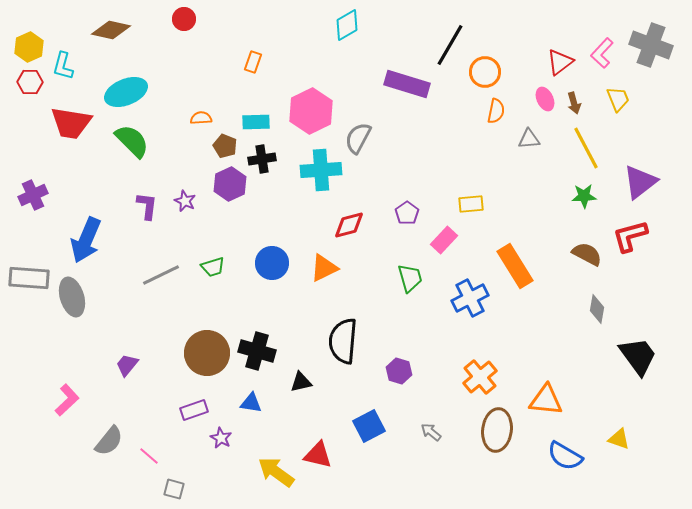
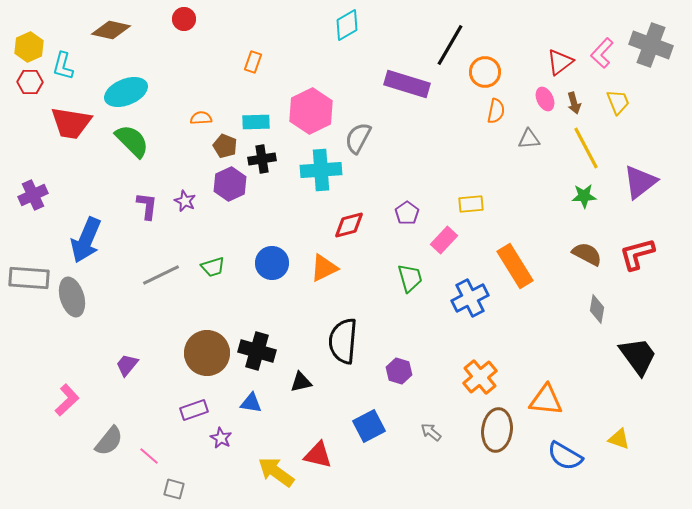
yellow trapezoid at (618, 99): moved 3 px down
red L-shape at (630, 236): moved 7 px right, 18 px down
